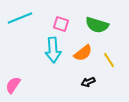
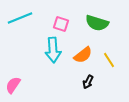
green semicircle: moved 2 px up
orange semicircle: moved 2 px down
black arrow: rotated 40 degrees counterclockwise
